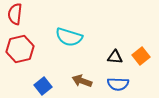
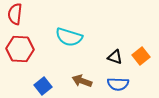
red hexagon: rotated 16 degrees clockwise
black triangle: rotated 14 degrees clockwise
